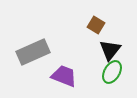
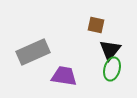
brown square: rotated 18 degrees counterclockwise
green ellipse: moved 3 px up; rotated 15 degrees counterclockwise
purple trapezoid: rotated 12 degrees counterclockwise
